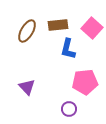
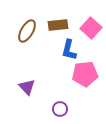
pink square: moved 1 px left
blue L-shape: moved 1 px right, 1 px down
pink pentagon: moved 8 px up
purple circle: moved 9 px left
